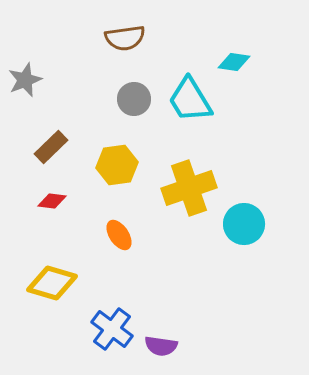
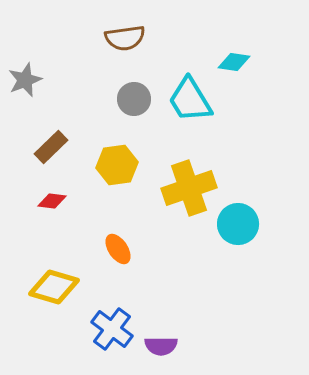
cyan circle: moved 6 px left
orange ellipse: moved 1 px left, 14 px down
yellow diamond: moved 2 px right, 4 px down
purple semicircle: rotated 8 degrees counterclockwise
